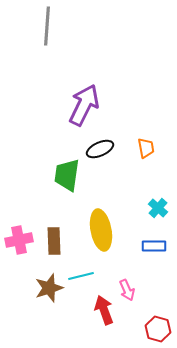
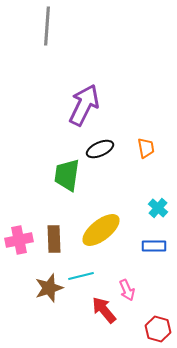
yellow ellipse: rotated 63 degrees clockwise
brown rectangle: moved 2 px up
red arrow: rotated 20 degrees counterclockwise
